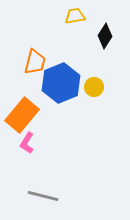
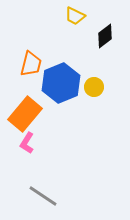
yellow trapezoid: rotated 145 degrees counterclockwise
black diamond: rotated 20 degrees clockwise
orange trapezoid: moved 4 px left, 2 px down
orange rectangle: moved 3 px right, 1 px up
gray line: rotated 20 degrees clockwise
